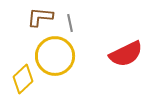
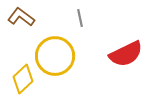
brown L-shape: moved 19 px left; rotated 32 degrees clockwise
gray line: moved 10 px right, 5 px up
